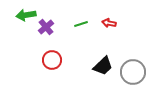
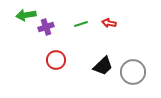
purple cross: rotated 21 degrees clockwise
red circle: moved 4 px right
